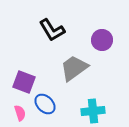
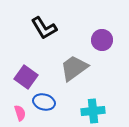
black L-shape: moved 8 px left, 2 px up
purple square: moved 2 px right, 5 px up; rotated 15 degrees clockwise
blue ellipse: moved 1 px left, 2 px up; rotated 30 degrees counterclockwise
